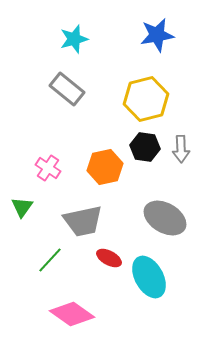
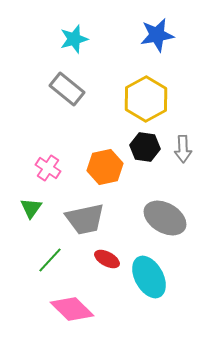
yellow hexagon: rotated 15 degrees counterclockwise
gray arrow: moved 2 px right
green triangle: moved 9 px right, 1 px down
gray trapezoid: moved 2 px right, 2 px up
red ellipse: moved 2 px left, 1 px down
pink diamond: moved 5 px up; rotated 9 degrees clockwise
